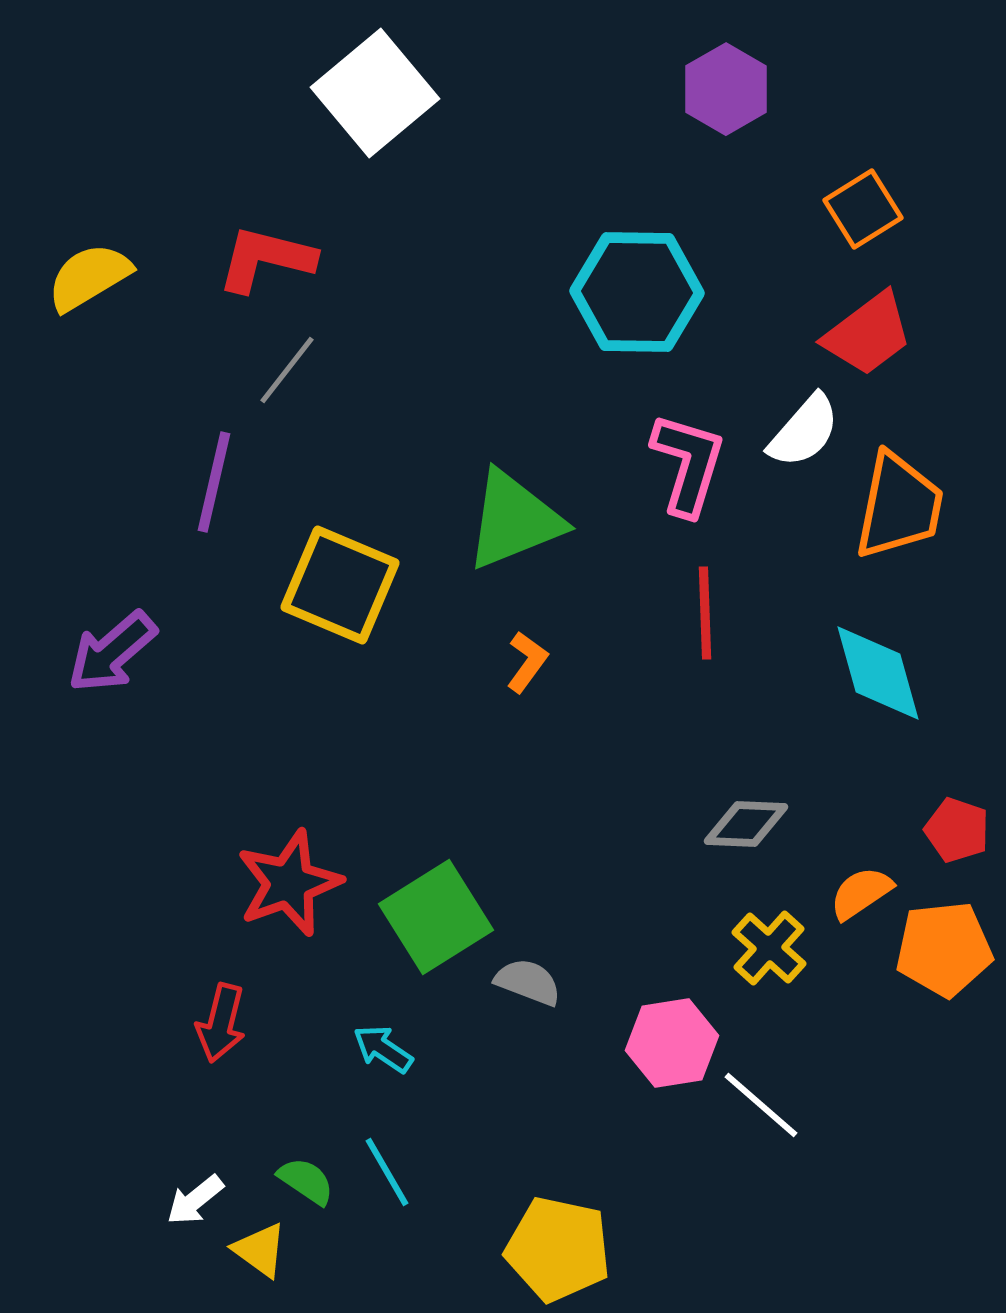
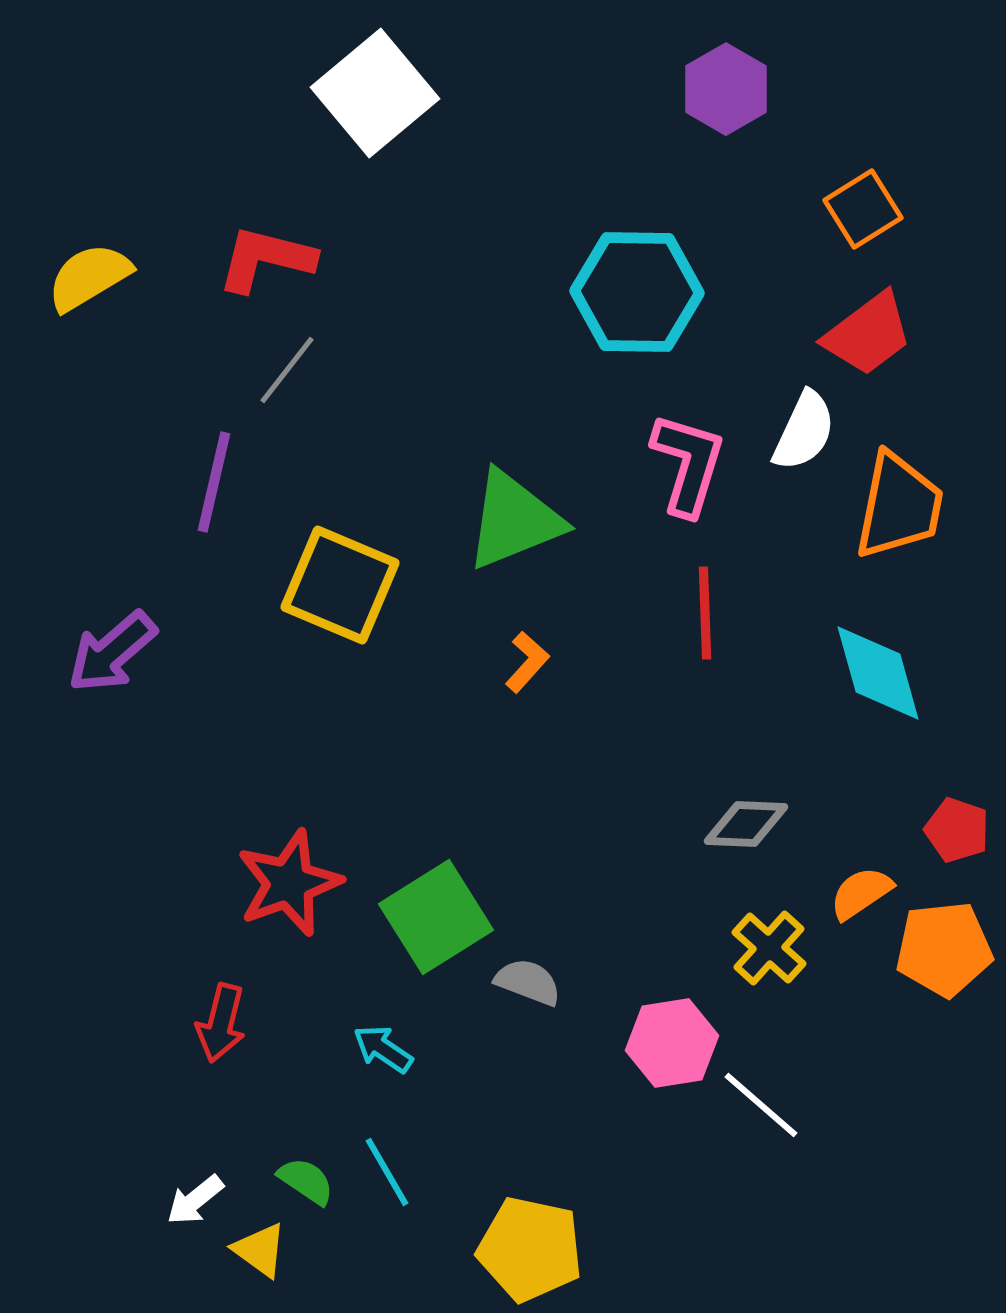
white semicircle: rotated 16 degrees counterclockwise
orange L-shape: rotated 6 degrees clockwise
yellow pentagon: moved 28 px left
